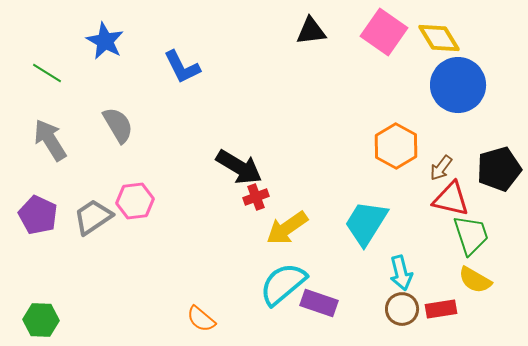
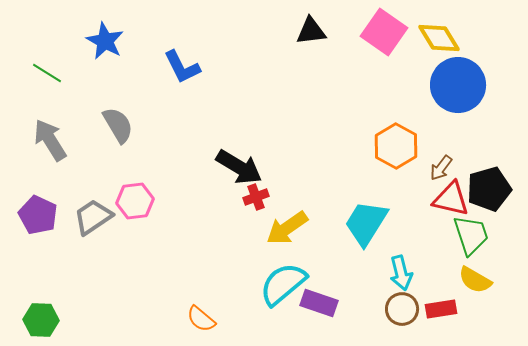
black pentagon: moved 10 px left, 20 px down
